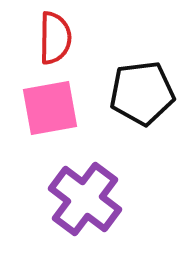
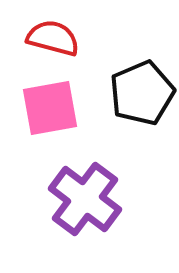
red semicircle: moved 2 px left; rotated 76 degrees counterclockwise
black pentagon: rotated 16 degrees counterclockwise
